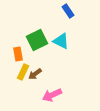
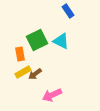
orange rectangle: moved 2 px right
yellow rectangle: rotated 35 degrees clockwise
